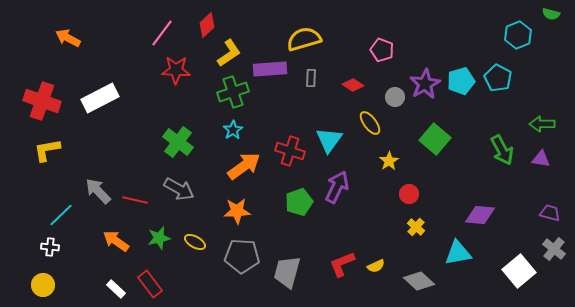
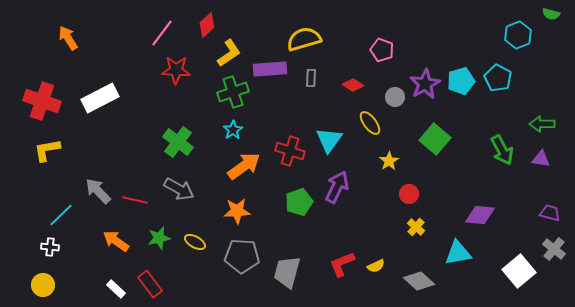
orange arrow at (68, 38): rotated 30 degrees clockwise
